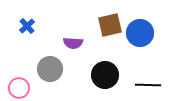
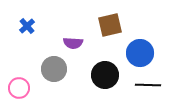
blue circle: moved 20 px down
gray circle: moved 4 px right
